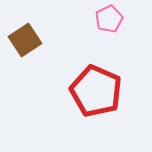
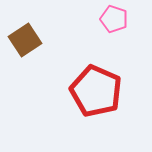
pink pentagon: moved 5 px right; rotated 28 degrees counterclockwise
